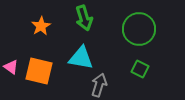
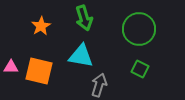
cyan triangle: moved 2 px up
pink triangle: rotated 35 degrees counterclockwise
